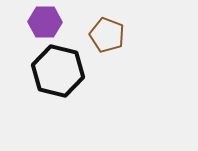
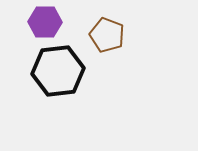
black hexagon: rotated 21 degrees counterclockwise
